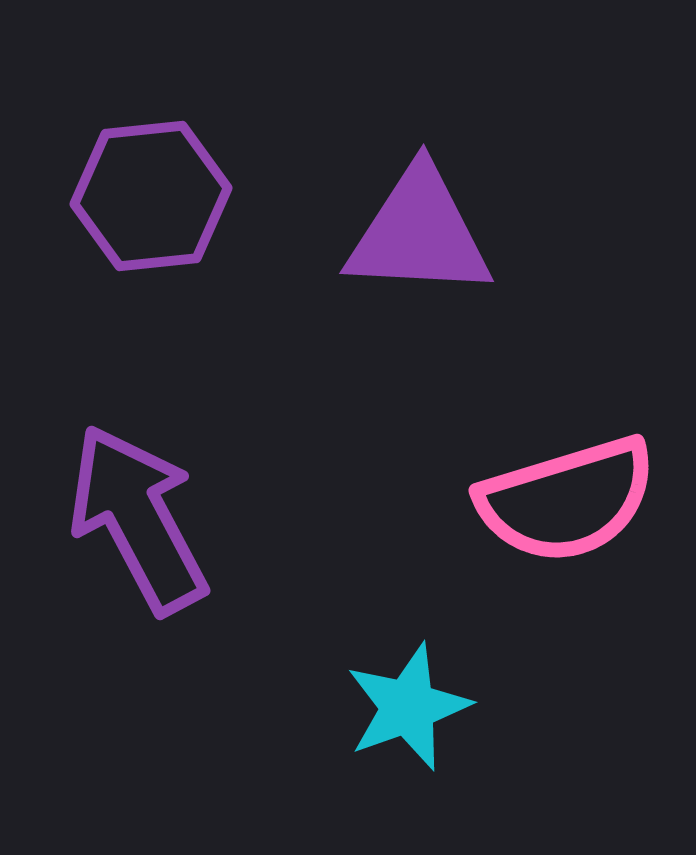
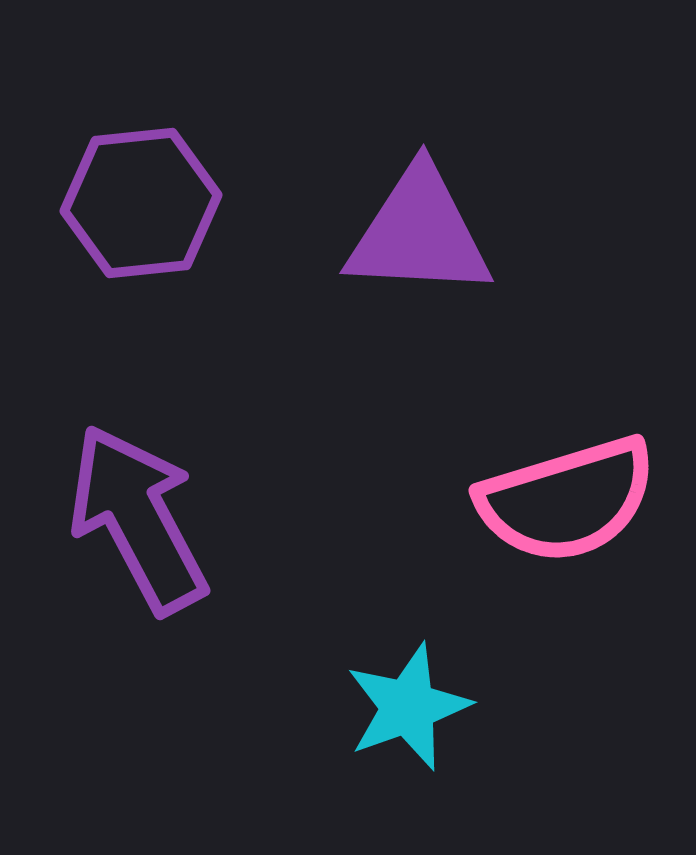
purple hexagon: moved 10 px left, 7 px down
